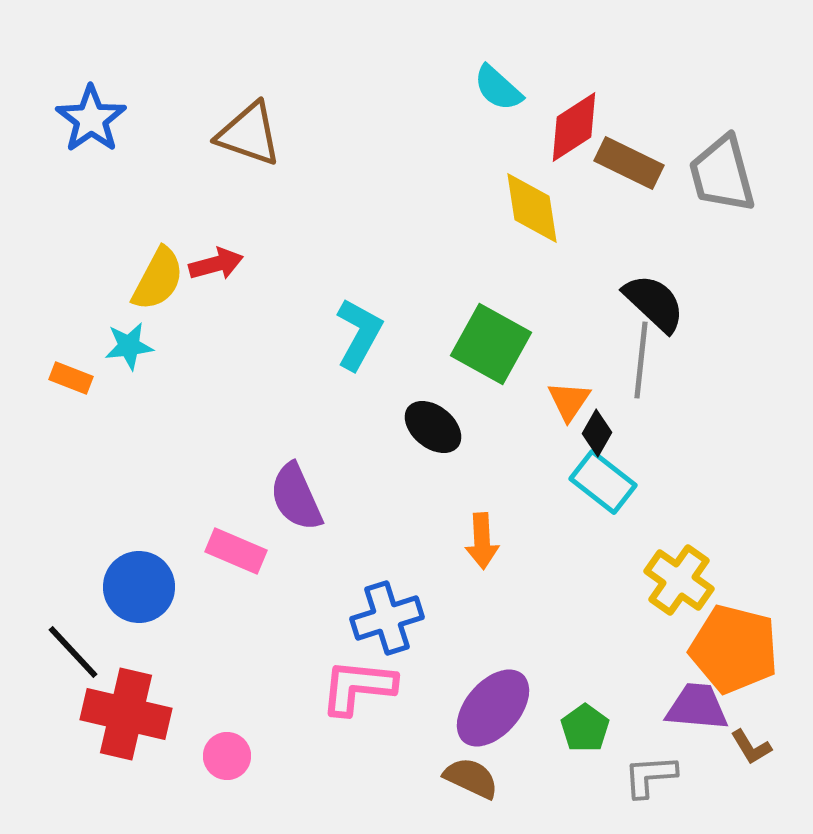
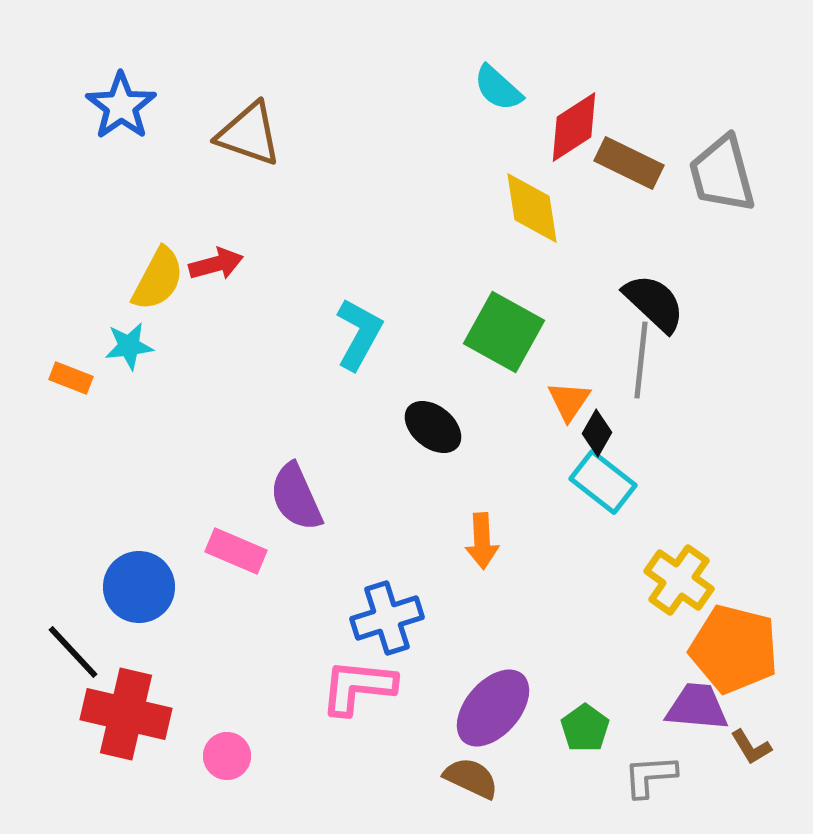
blue star: moved 30 px right, 13 px up
green square: moved 13 px right, 12 px up
